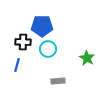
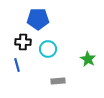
blue pentagon: moved 4 px left, 7 px up
green star: moved 1 px right, 1 px down
blue line: rotated 32 degrees counterclockwise
